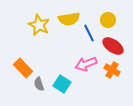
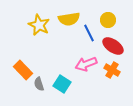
orange rectangle: moved 2 px down
